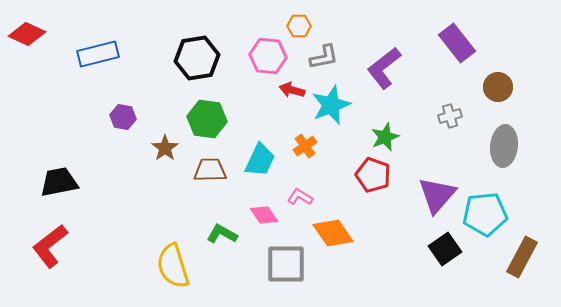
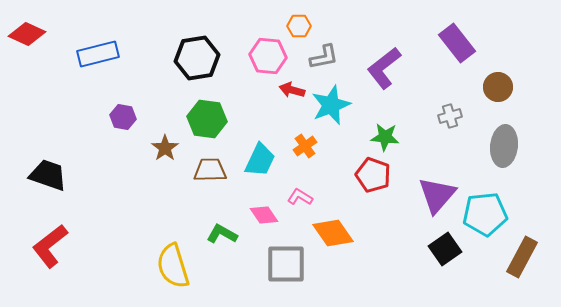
green star: rotated 28 degrees clockwise
black trapezoid: moved 11 px left, 7 px up; rotated 30 degrees clockwise
